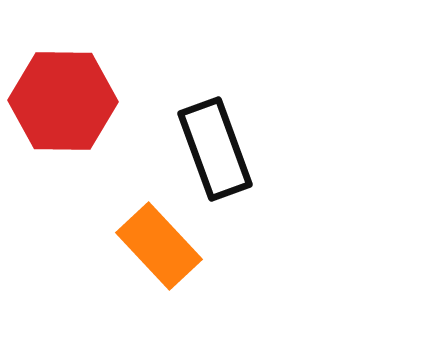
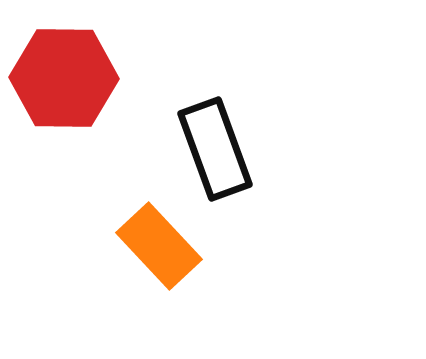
red hexagon: moved 1 px right, 23 px up
